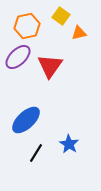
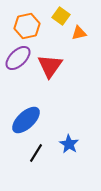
purple ellipse: moved 1 px down
